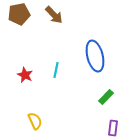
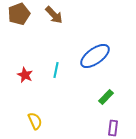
brown pentagon: rotated 10 degrees counterclockwise
blue ellipse: rotated 68 degrees clockwise
